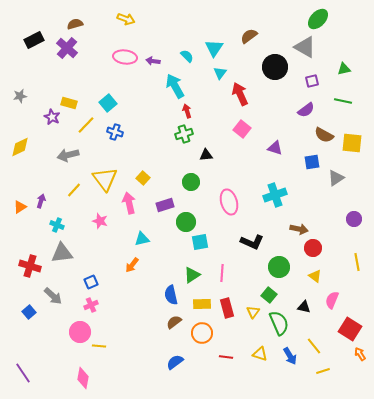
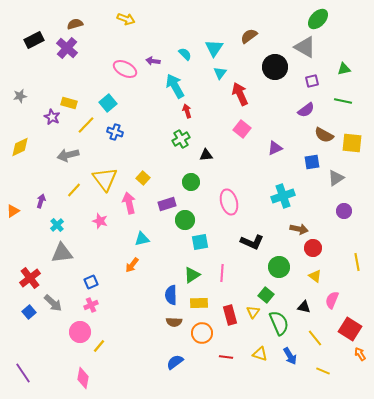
cyan semicircle at (187, 56): moved 2 px left, 2 px up
pink ellipse at (125, 57): moved 12 px down; rotated 20 degrees clockwise
green cross at (184, 134): moved 3 px left, 5 px down; rotated 12 degrees counterclockwise
purple triangle at (275, 148): rotated 42 degrees counterclockwise
cyan cross at (275, 195): moved 8 px right, 1 px down
purple rectangle at (165, 205): moved 2 px right, 1 px up
orange triangle at (20, 207): moved 7 px left, 4 px down
purple circle at (354, 219): moved 10 px left, 8 px up
green circle at (186, 222): moved 1 px left, 2 px up
cyan cross at (57, 225): rotated 24 degrees clockwise
red cross at (30, 266): moved 12 px down; rotated 35 degrees clockwise
blue semicircle at (171, 295): rotated 12 degrees clockwise
green square at (269, 295): moved 3 px left
gray arrow at (53, 296): moved 7 px down
yellow rectangle at (202, 304): moved 3 px left, 1 px up
red rectangle at (227, 308): moved 3 px right, 7 px down
brown semicircle at (174, 322): rotated 140 degrees counterclockwise
yellow line at (99, 346): rotated 56 degrees counterclockwise
yellow line at (314, 346): moved 1 px right, 8 px up
yellow line at (323, 371): rotated 40 degrees clockwise
